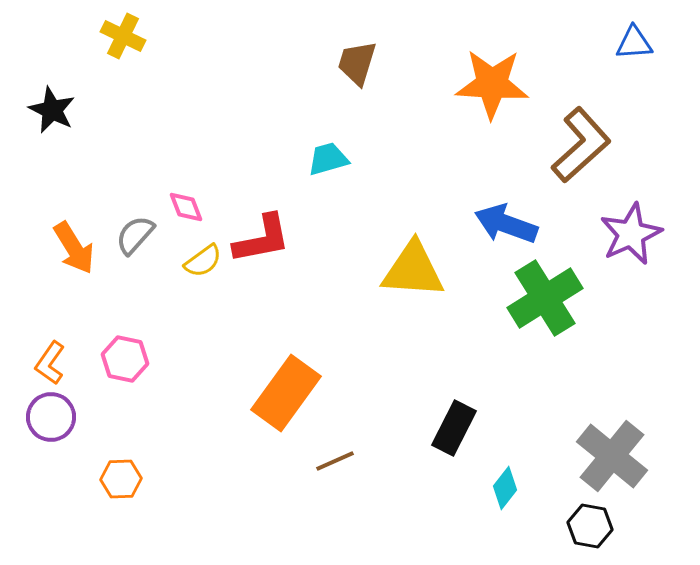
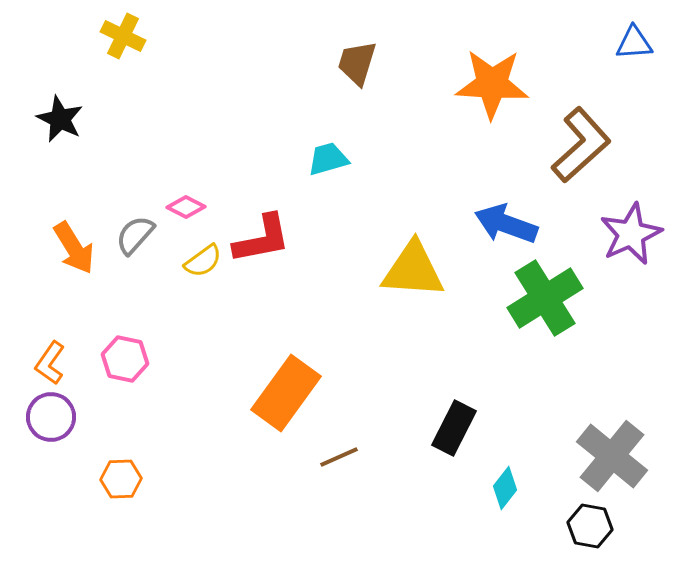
black star: moved 8 px right, 9 px down
pink diamond: rotated 42 degrees counterclockwise
brown line: moved 4 px right, 4 px up
